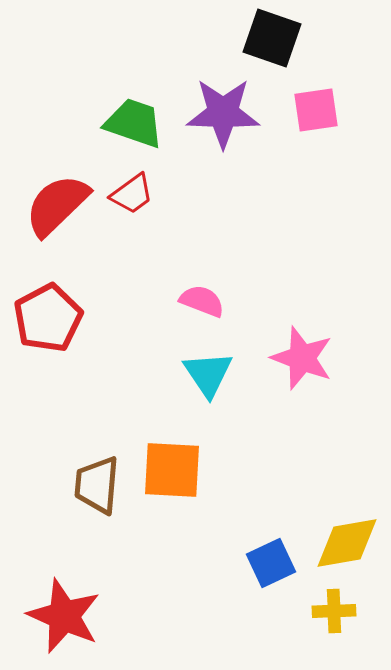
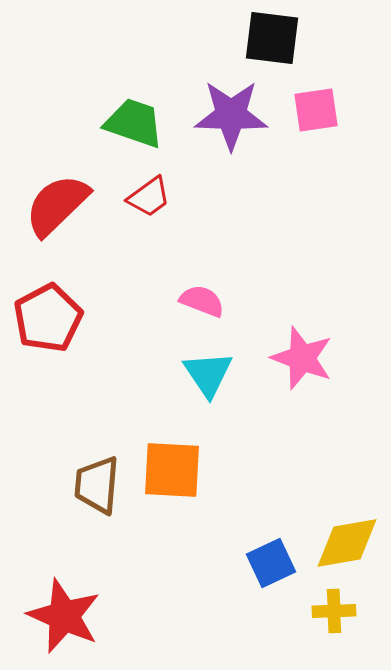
black square: rotated 12 degrees counterclockwise
purple star: moved 8 px right, 2 px down
red trapezoid: moved 17 px right, 3 px down
